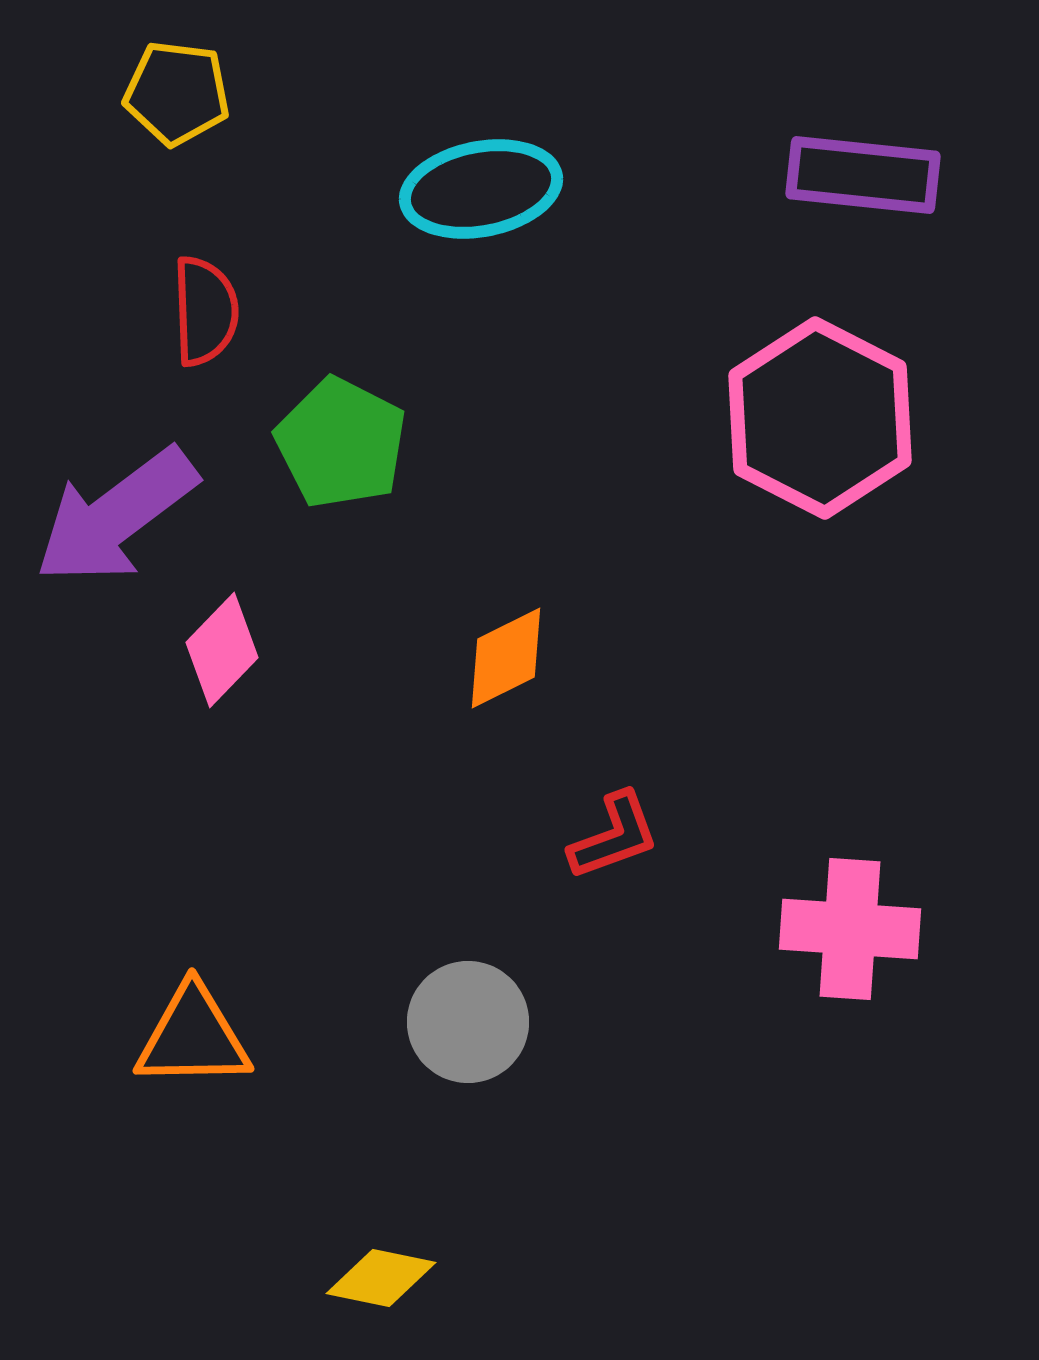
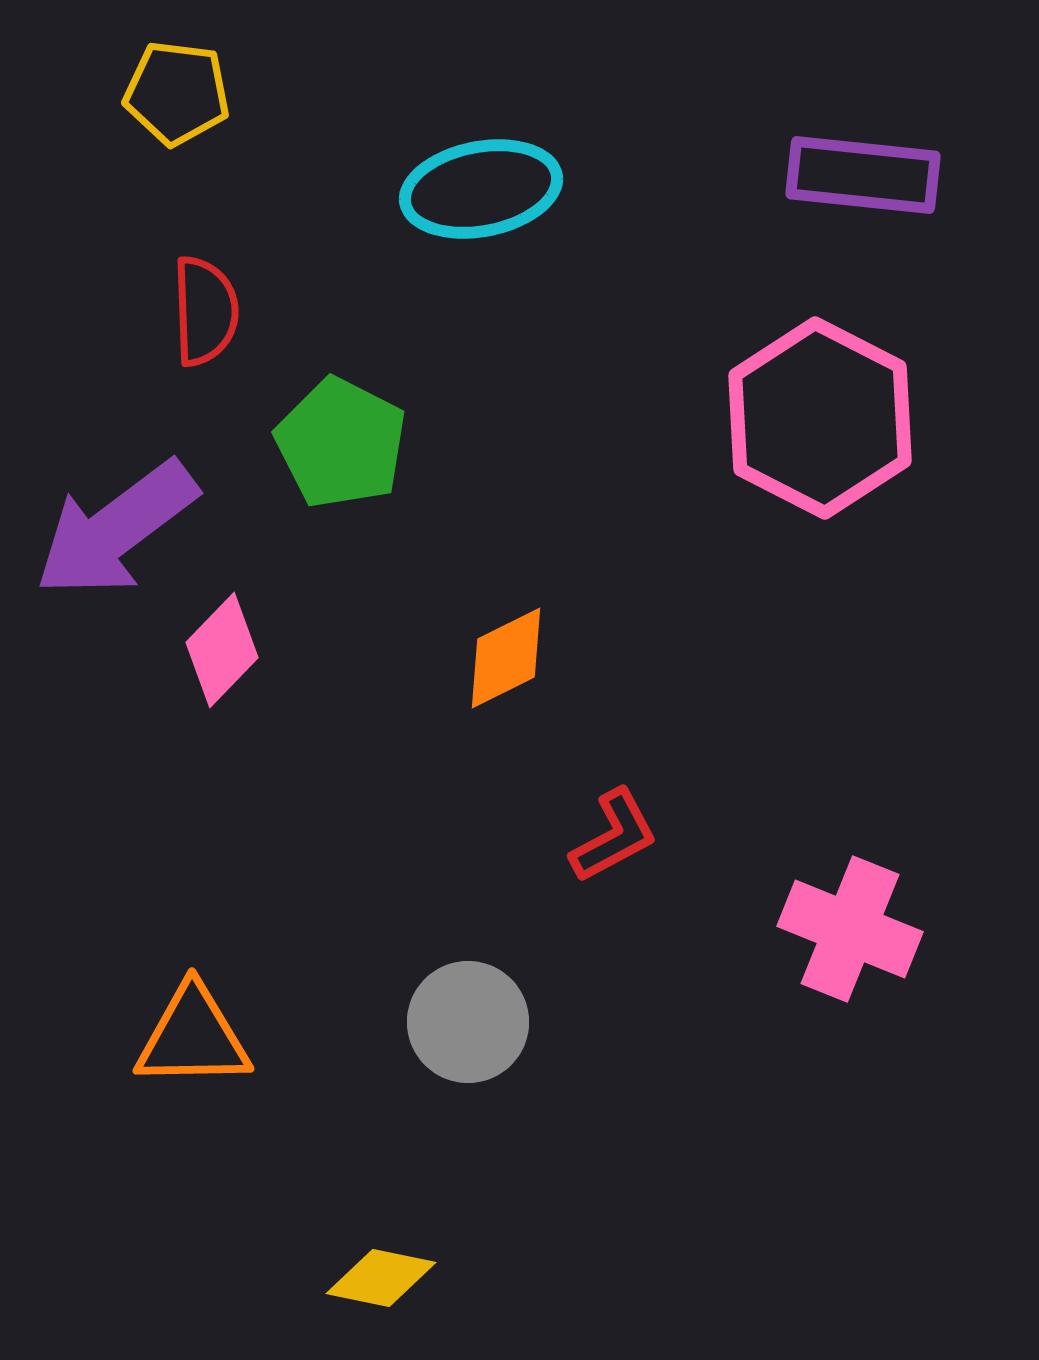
purple arrow: moved 13 px down
red L-shape: rotated 8 degrees counterclockwise
pink cross: rotated 18 degrees clockwise
